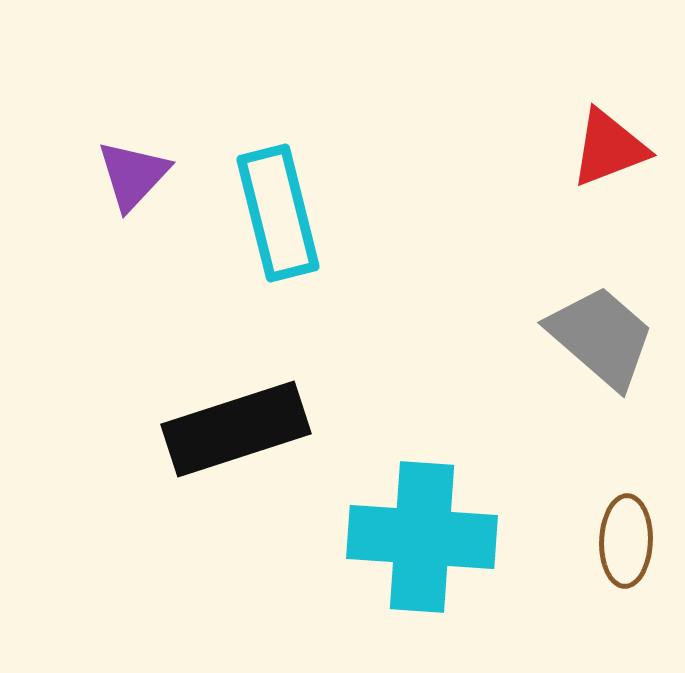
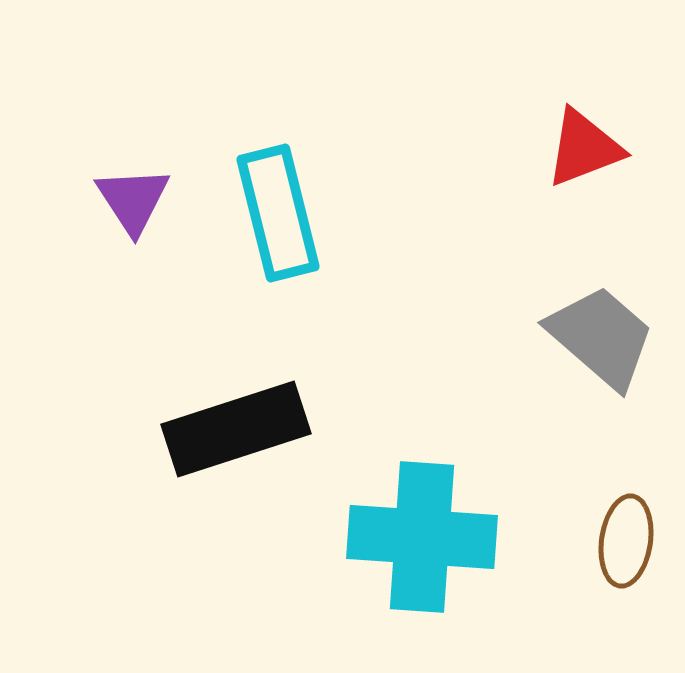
red triangle: moved 25 px left
purple triangle: moved 25 px down; rotated 16 degrees counterclockwise
brown ellipse: rotated 6 degrees clockwise
